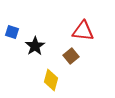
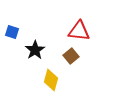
red triangle: moved 4 px left
black star: moved 4 px down
